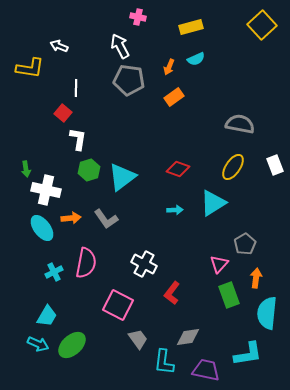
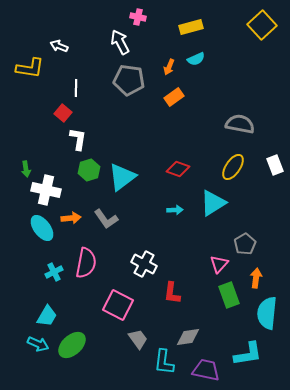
white arrow at (120, 46): moved 4 px up
red L-shape at (172, 293): rotated 30 degrees counterclockwise
